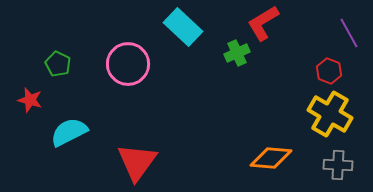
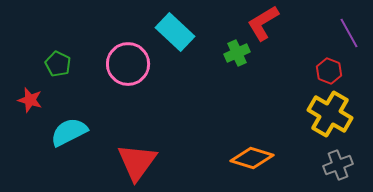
cyan rectangle: moved 8 px left, 5 px down
orange diamond: moved 19 px left; rotated 12 degrees clockwise
gray cross: rotated 24 degrees counterclockwise
